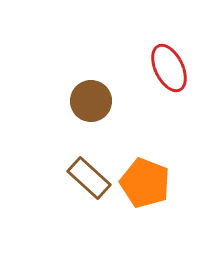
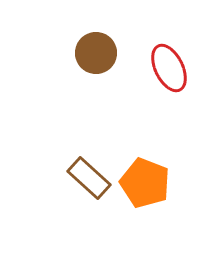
brown circle: moved 5 px right, 48 px up
